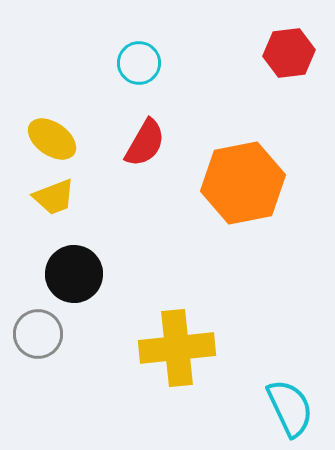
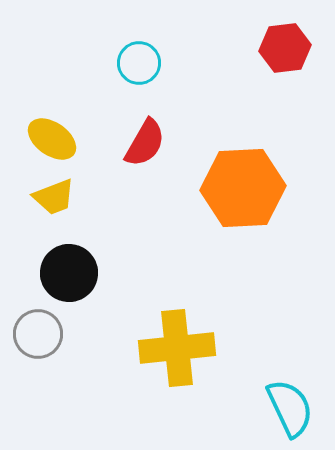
red hexagon: moved 4 px left, 5 px up
orange hexagon: moved 5 px down; rotated 8 degrees clockwise
black circle: moved 5 px left, 1 px up
